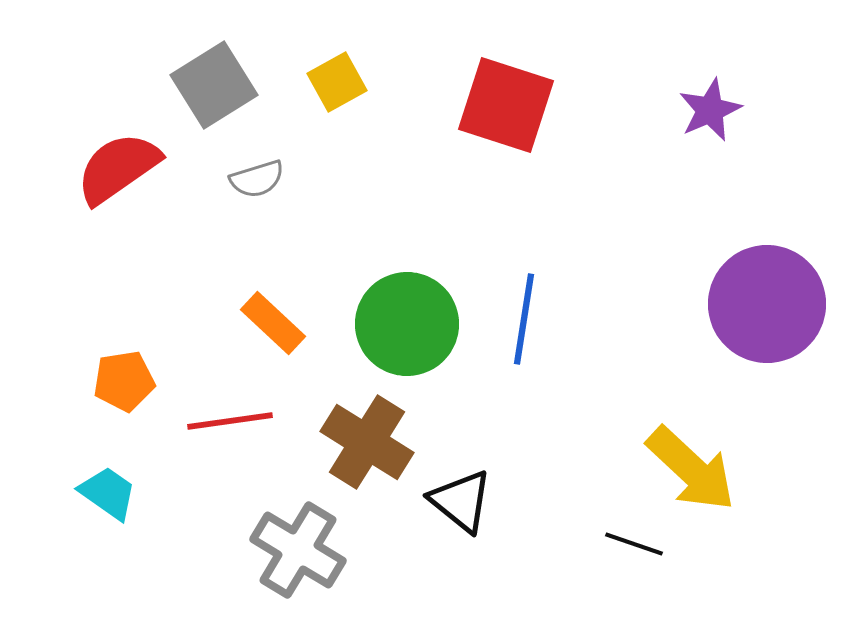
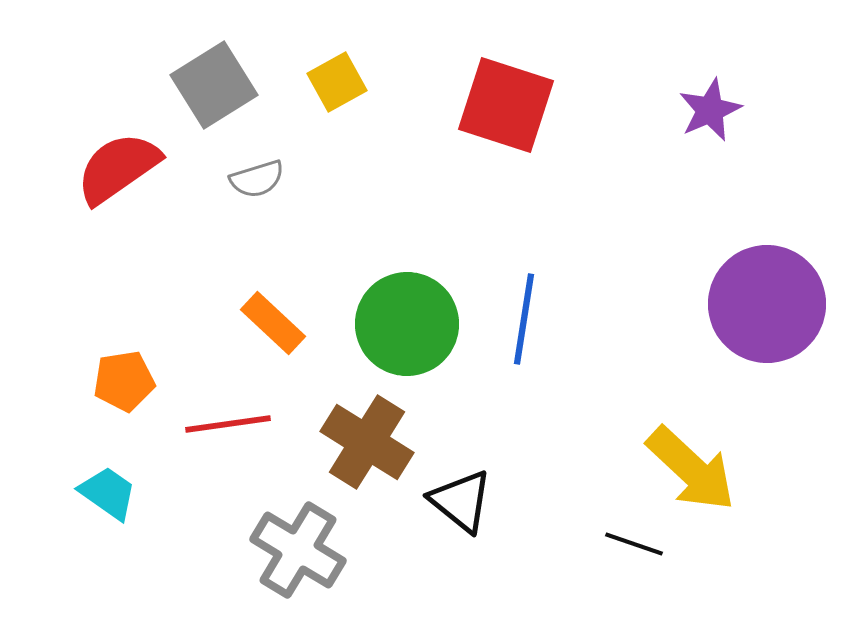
red line: moved 2 px left, 3 px down
